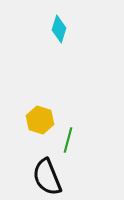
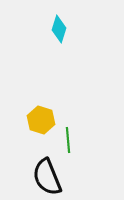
yellow hexagon: moved 1 px right
green line: rotated 20 degrees counterclockwise
